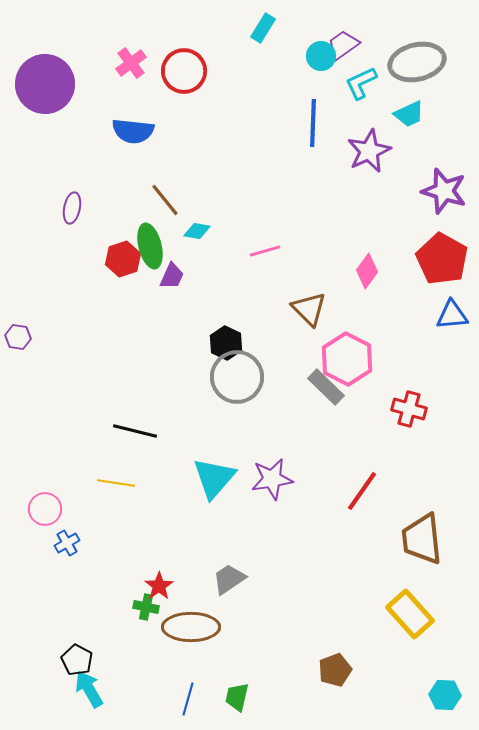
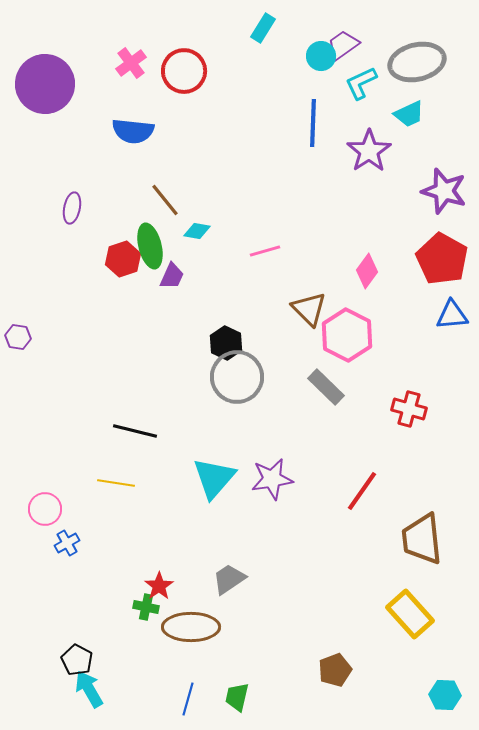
purple star at (369, 151): rotated 9 degrees counterclockwise
pink hexagon at (347, 359): moved 24 px up
